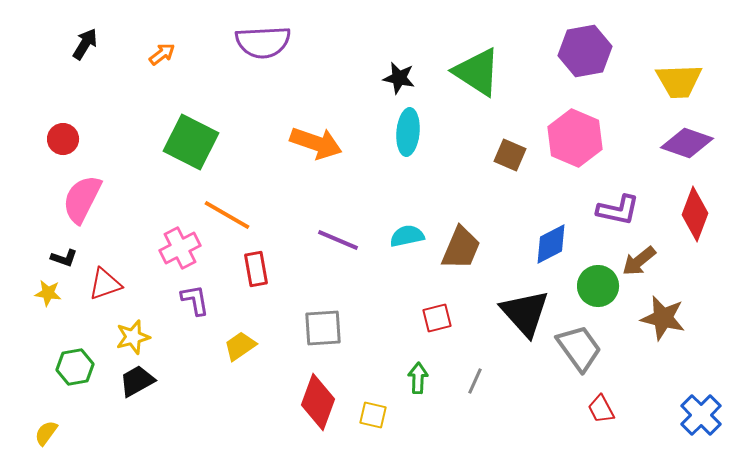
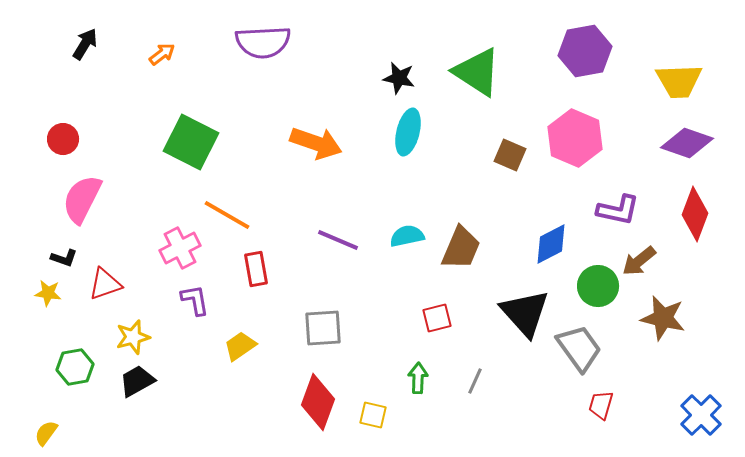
cyan ellipse at (408, 132): rotated 9 degrees clockwise
red trapezoid at (601, 409): moved 4 px up; rotated 44 degrees clockwise
